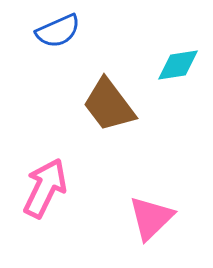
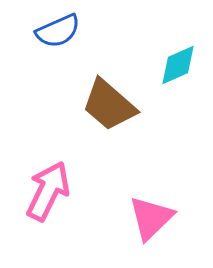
cyan diamond: rotated 15 degrees counterclockwise
brown trapezoid: rotated 12 degrees counterclockwise
pink arrow: moved 3 px right, 3 px down
